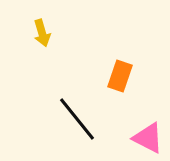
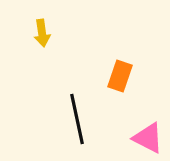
yellow arrow: rotated 8 degrees clockwise
black line: rotated 27 degrees clockwise
